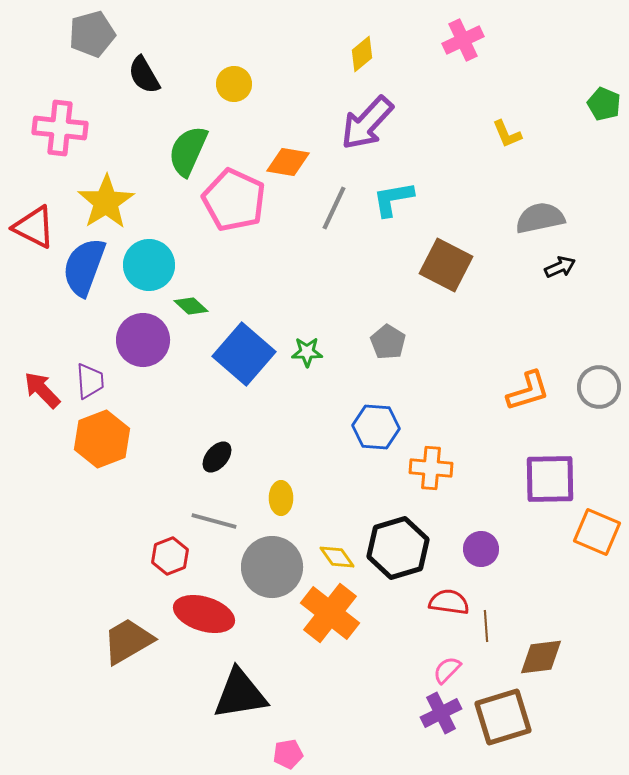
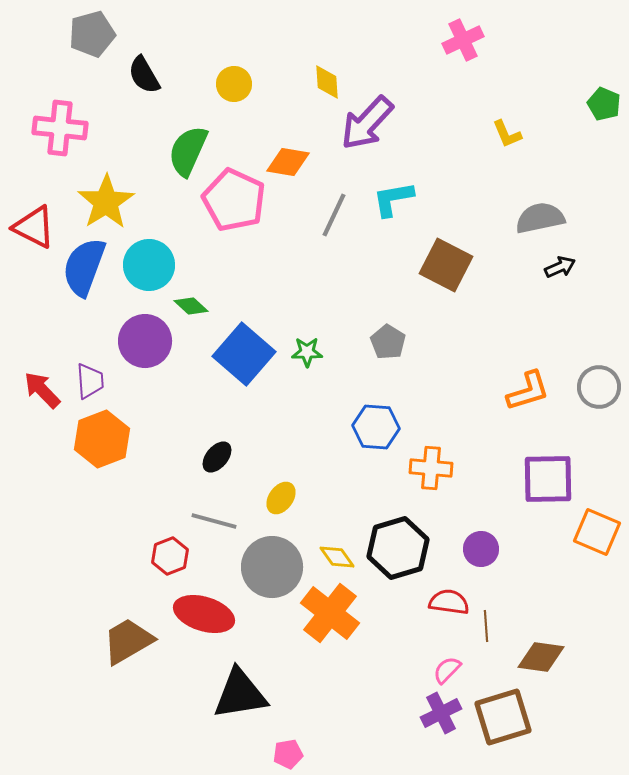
yellow diamond at (362, 54): moved 35 px left, 28 px down; rotated 54 degrees counterclockwise
gray line at (334, 208): moved 7 px down
purple circle at (143, 340): moved 2 px right, 1 px down
purple square at (550, 479): moved 2 px left
yellow ellipse at (281, 498): rotated 36 degrees clockwise
brown diamond at (541, 657): rotated 15 degrees clockwise
